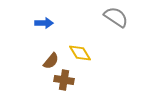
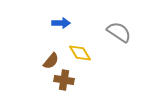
gray semicircle: moved 3 px right, 15 px down
blue arrow: moved 17 px right
